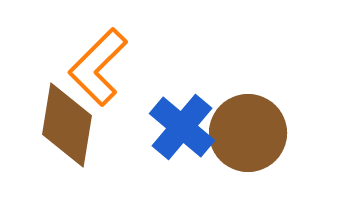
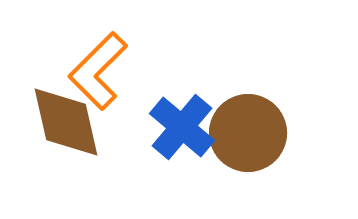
orange L-shape: moved 4 px down
brown diamond: moved 1 px left, 3 px up; rotated 22 degrees counterclockwise
